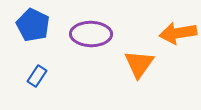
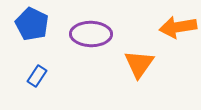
blue pentagon: moved 1 px left, 1 px up
orange arrow: moved 6 px up
